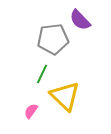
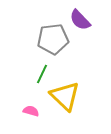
pink semicircle: rotated 70 degrees clockwise
